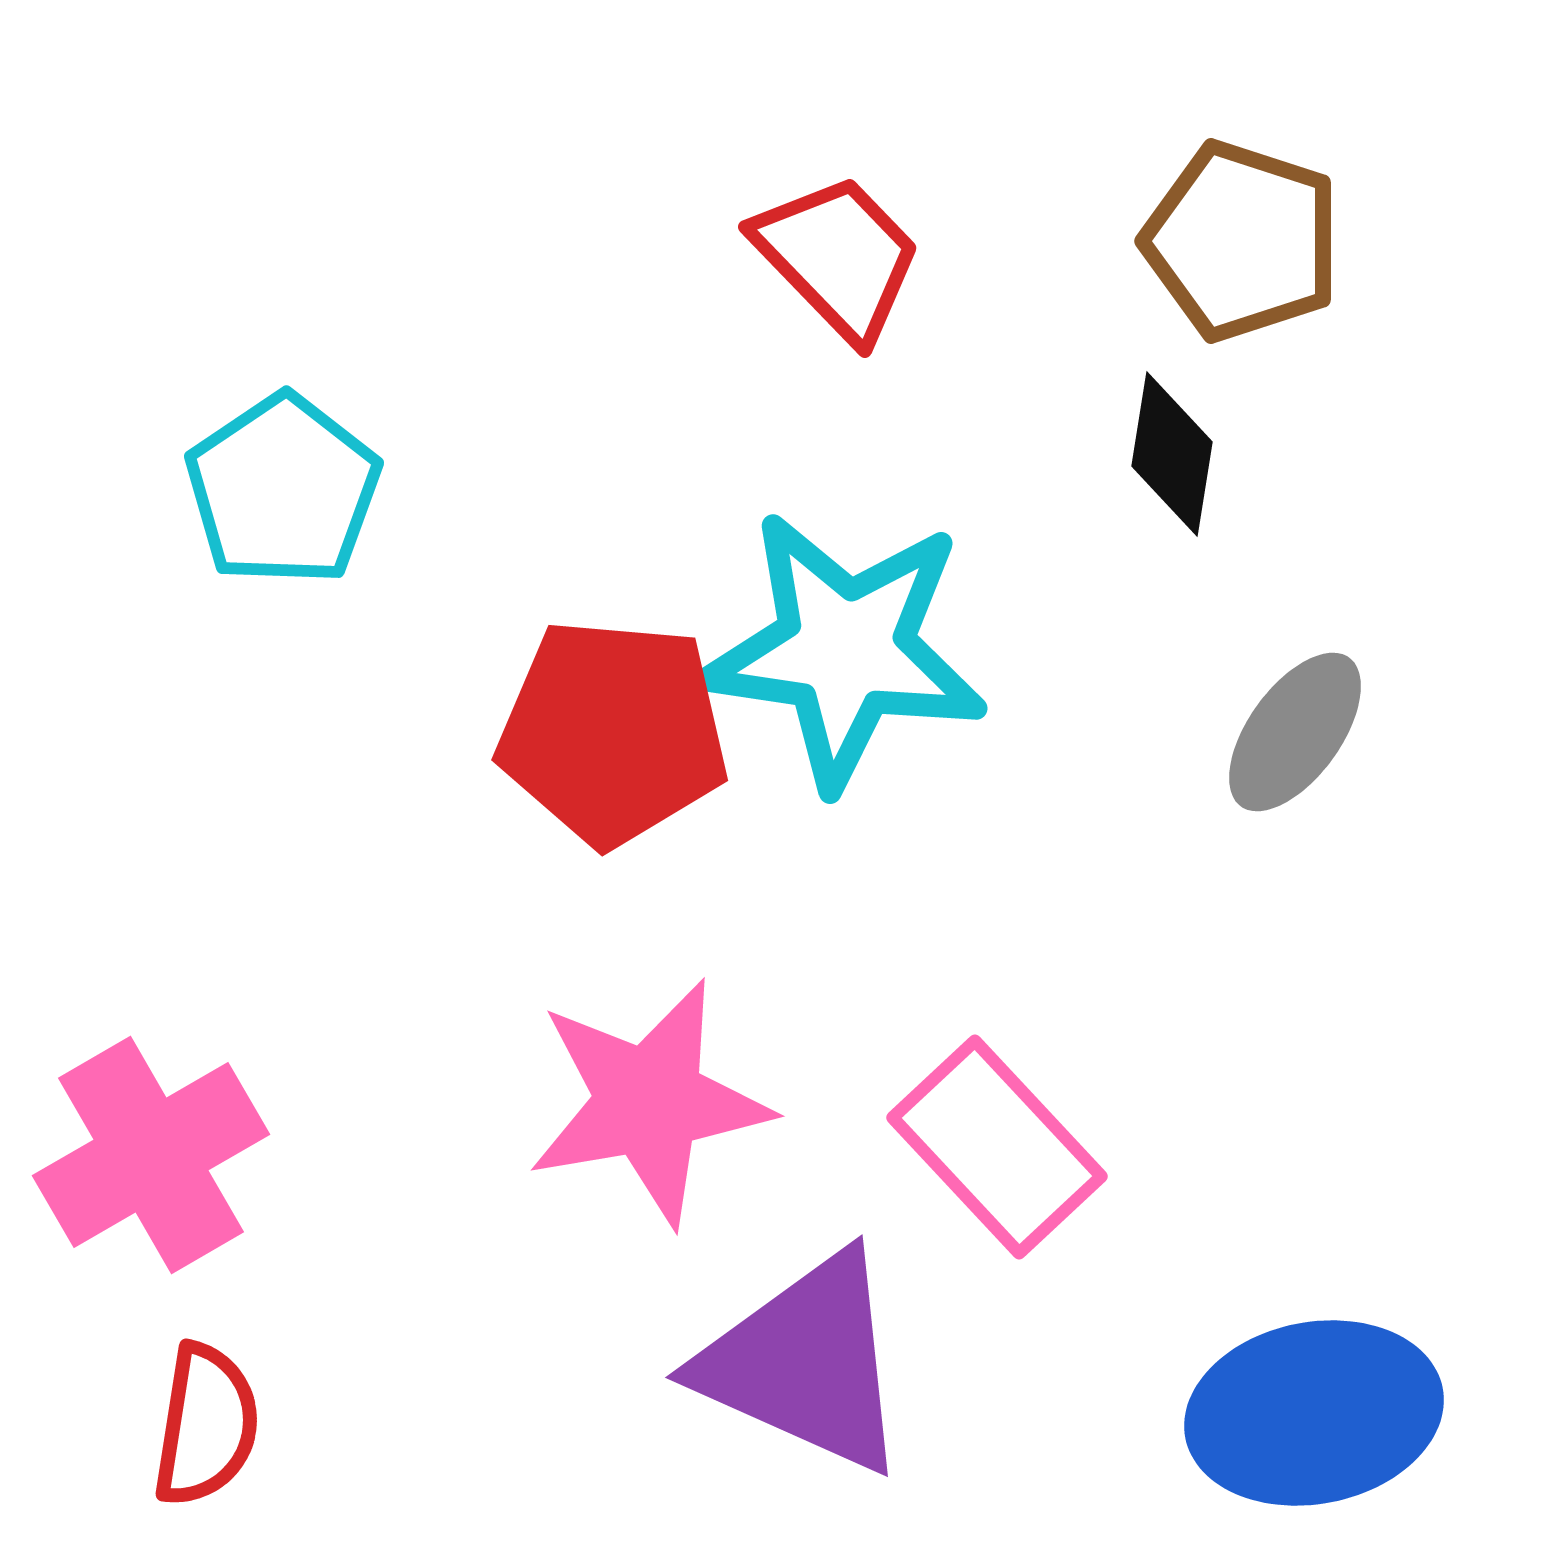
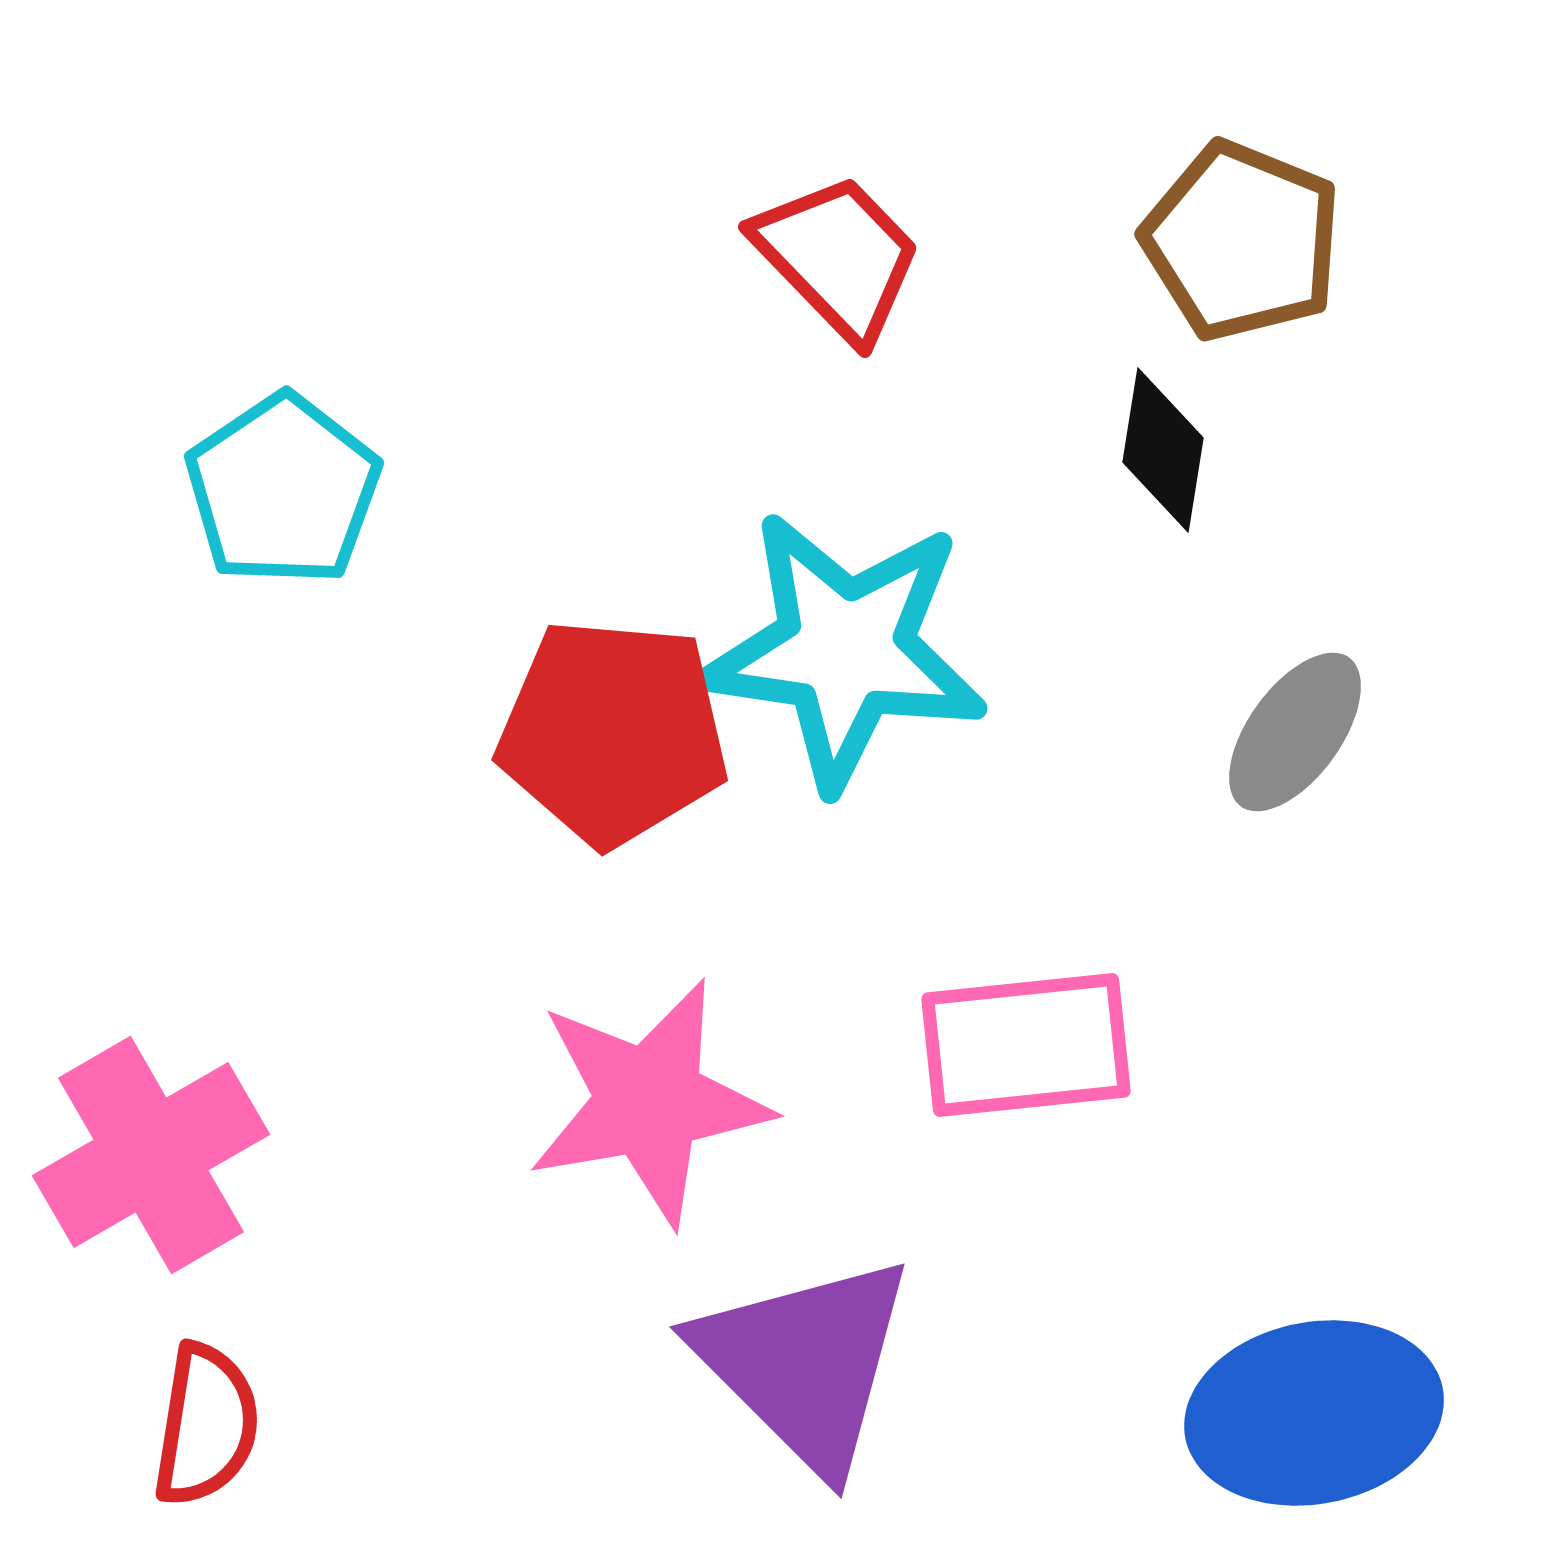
brown pentagon: rotated 4 degrees clockwise
black diamond: moved 9 px left, 4 px up
pink rectangle: moved 29 px right, 102 px up; rotated 53 degrees counterclockwise
purple triangle: rotated 21 degrees clockwise
